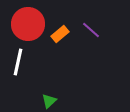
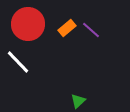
orange rectangle: moved 7 px right, 6 px up
white line: rotated 56 degrees counterclockwise
green triangle: moved 29 px right
